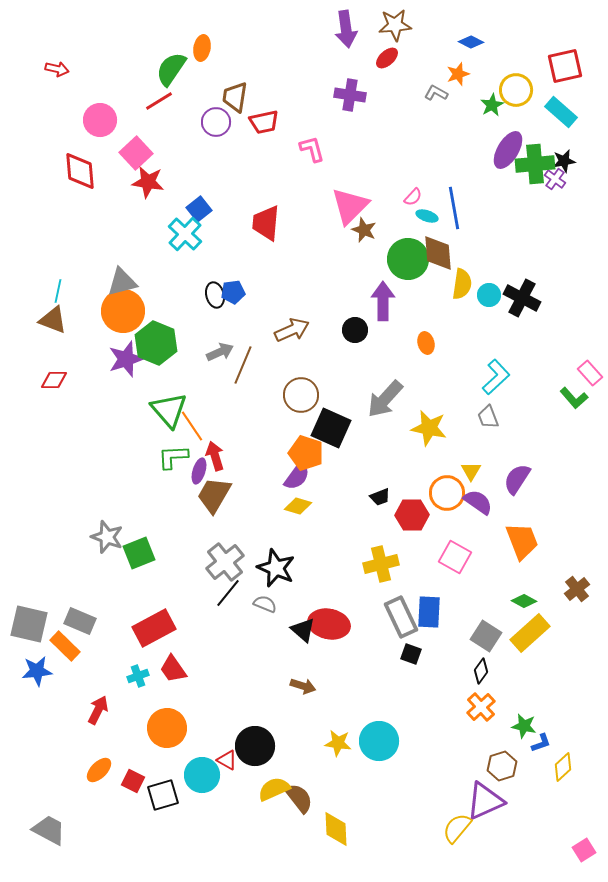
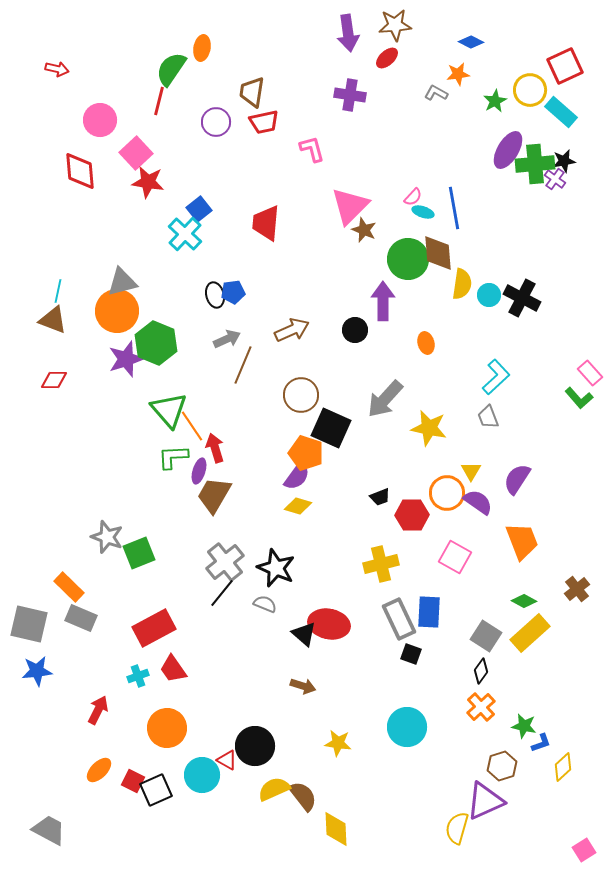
purple arrow at (346, 29): moved 2 px right, 4 px down
red square at (565, 66): rotated 12 degrees counterclockwise
orange star at (458, 74): rotated 10 degrees clockwise
yellow circle at (516, 90): moved 14 px right
brown trapezoid at (235, 97): moved 17 px right, 5 px up
red line at (159, 101): rotated 44 degrees counterclockwise
green star at (492, 105): moved 3 px right, 4 px up
cyan ellipse at (427, 216): moved 4 px left, 4 px up
orange circle at (123, 311): moved 6 px left
gray arrow at (220, 352): moved 7 px right, 13 px up
green L-shape at (574, 398): moved 5 px right
red arrow at (215, 456): moved 8 px up
black line at (228, 593): moved 6 px left
gray rectangle at (401, 617): moved 2 px left, 2 px down
gray rectangle at (80, 621): moved 1 px right, 3 px up
black triangle at (303, 630): moved 1 px right, 4 px down
orange rectangle at (65, 646): moved 4 px right, 59 px up
cyan circle at (379, 741): moved 28 px right, 14 px up
black square at (163, 795): moved 7 px left, 5 px up; rotated 8 degrees counterclockwise
brown semicircle at (299, 798): moved 4 px right, 2 px up
yellow semicircle at (457, 828): rotated 24 degrees counterclockwise
